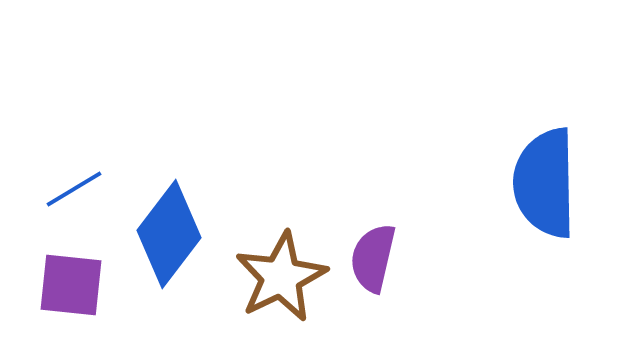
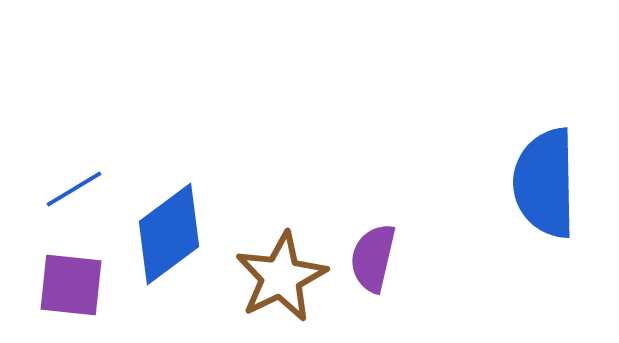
blue diamond: rotated 16 degrees clockwise
